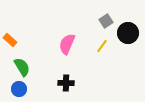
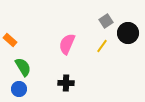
green semicircle: moved 1 px right
